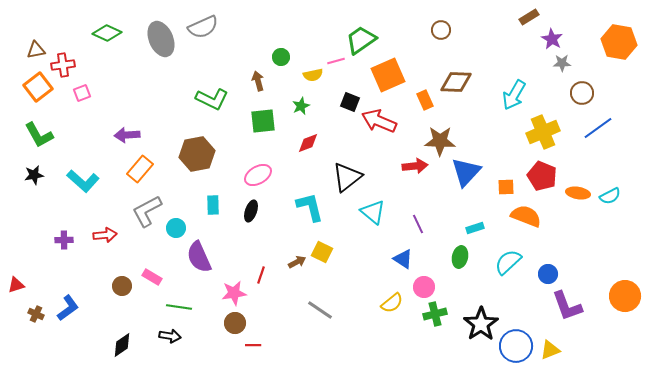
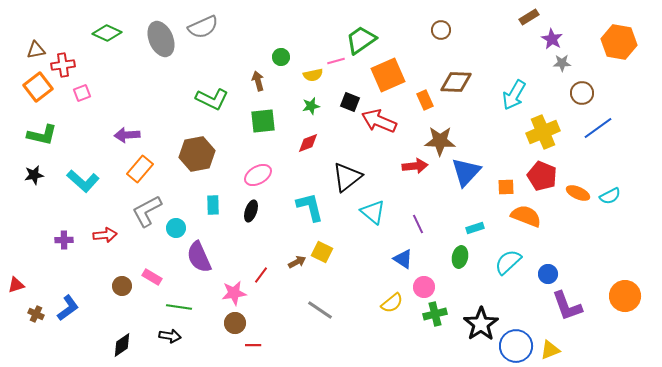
green star at (301, 106): moved 10 px right; rotated 12 degrees clockwise
green L-shape at (39, 135): moved 3 px right; rotated 48 degrees counterclockwise
orange ellipse at (578, 193): rotated 15 degrees clockwise
red line at (261, 275): rotated 18 degrees clockwise
